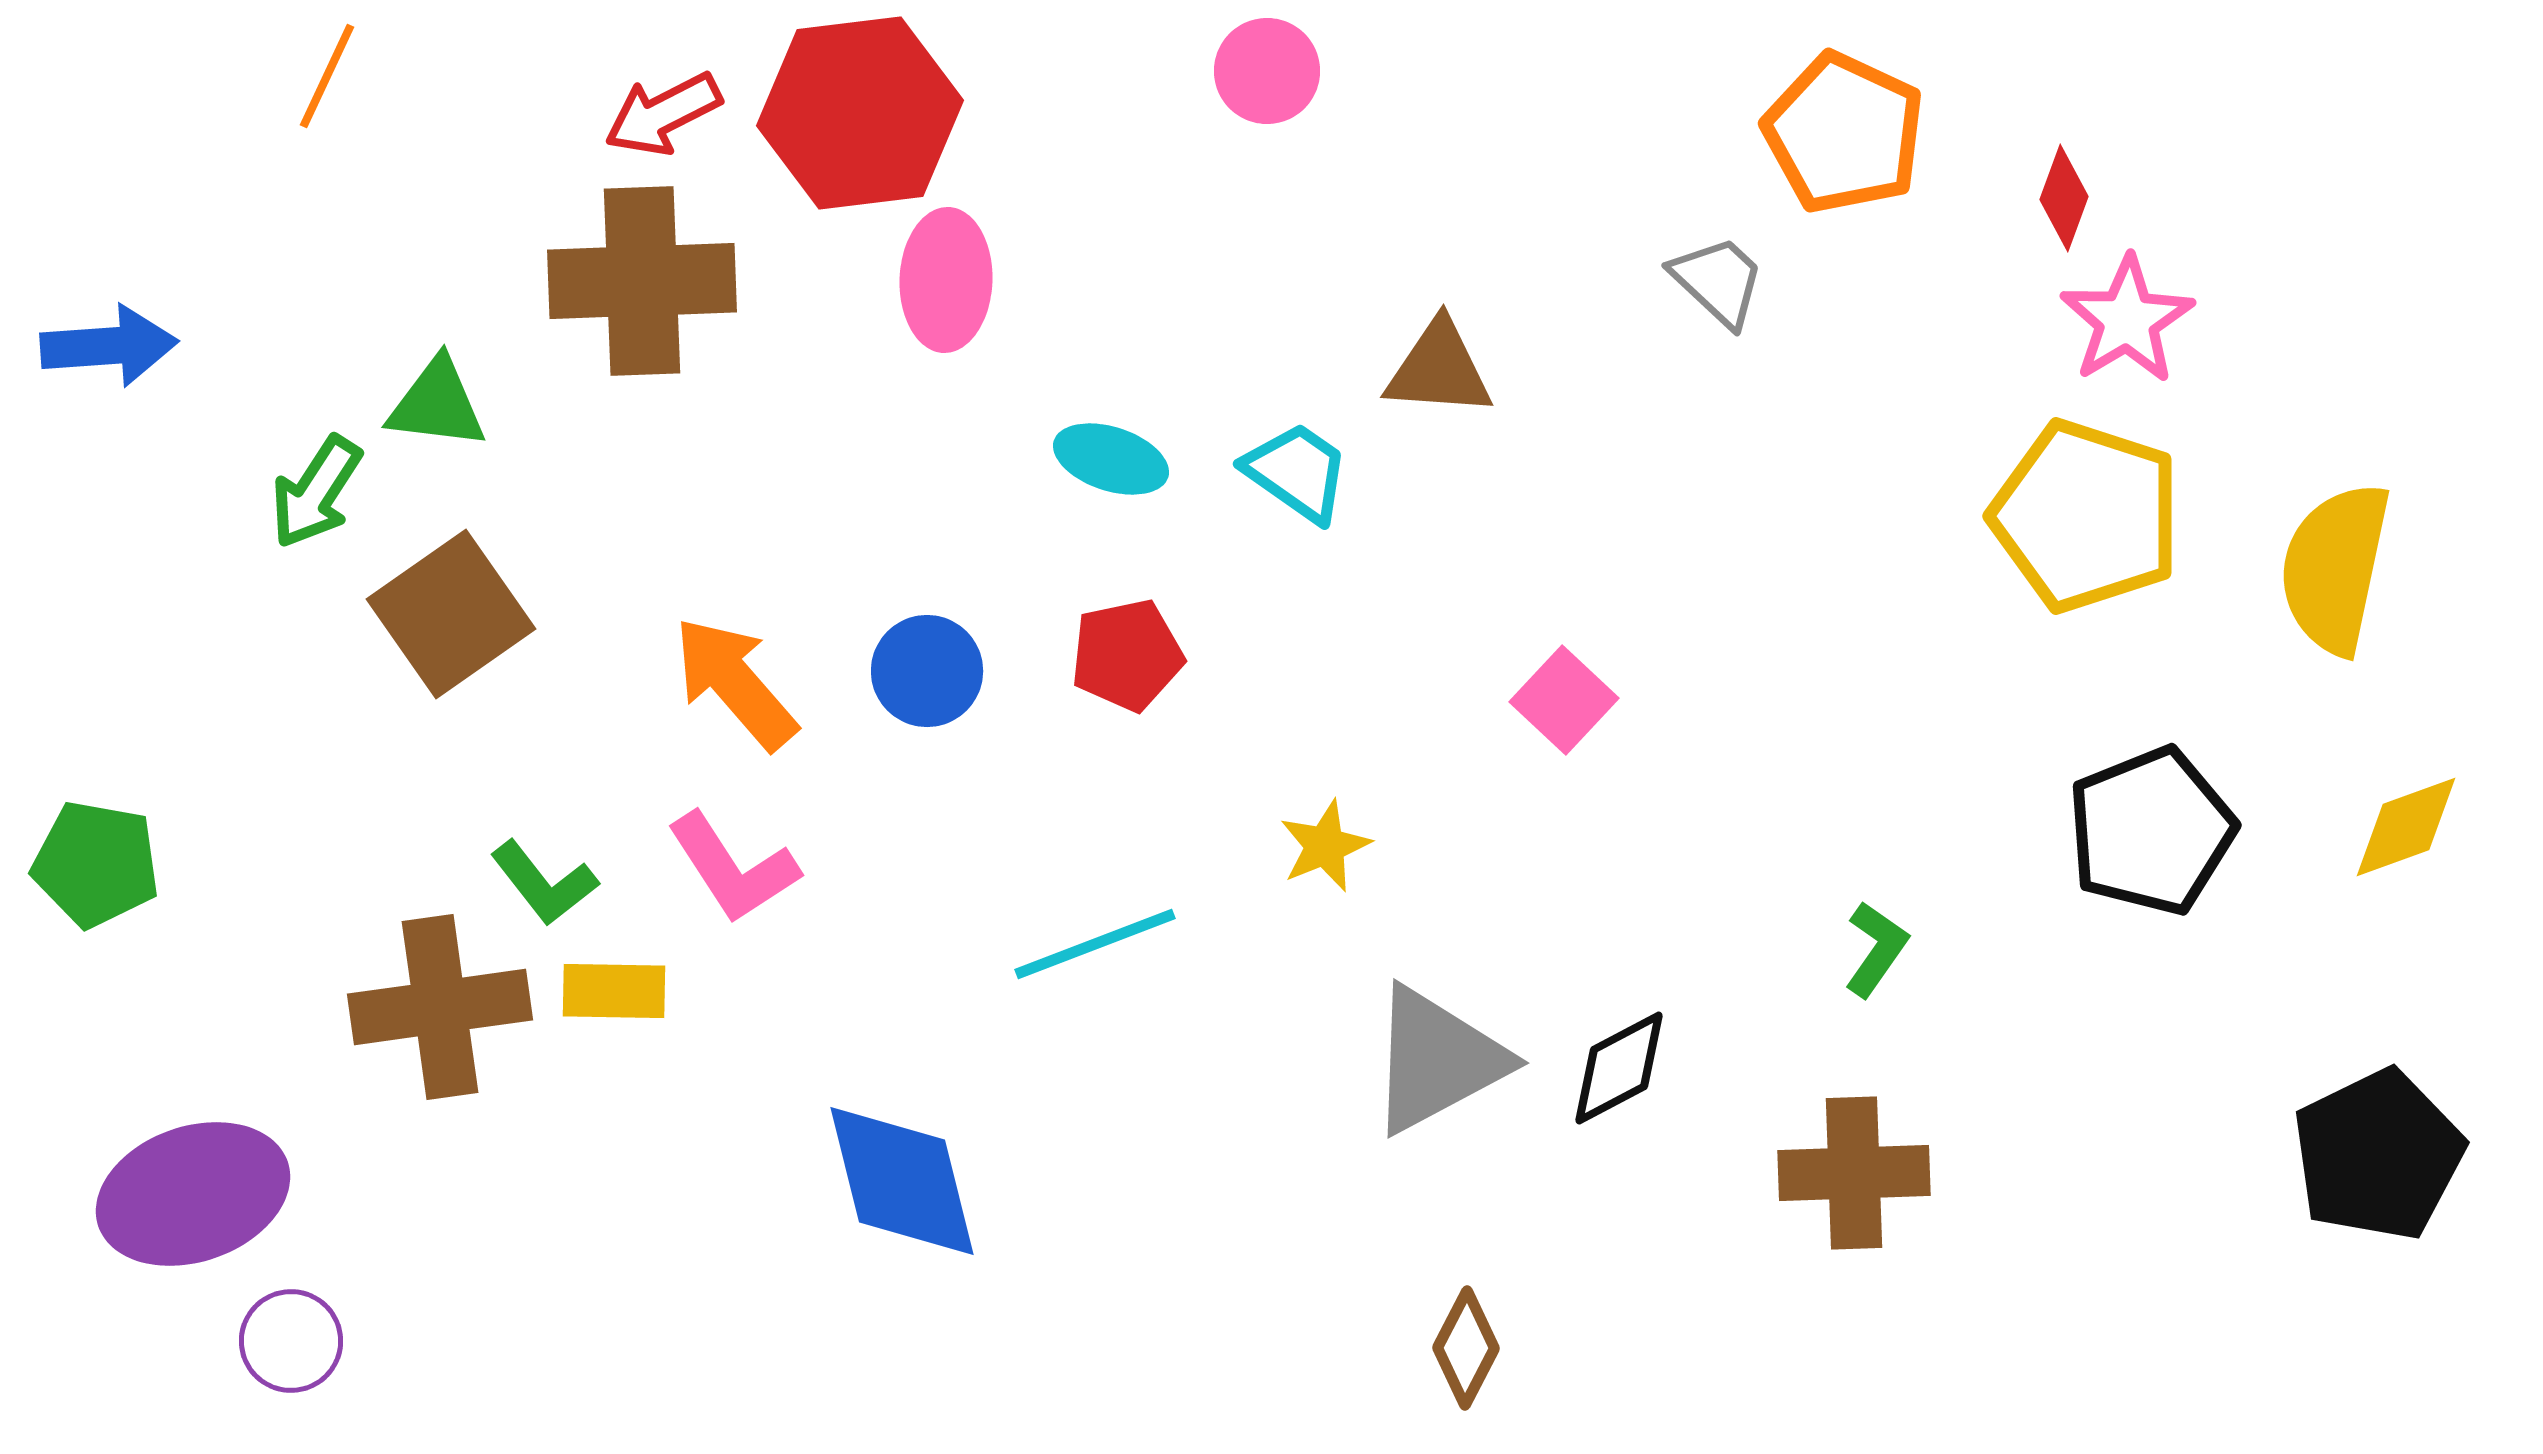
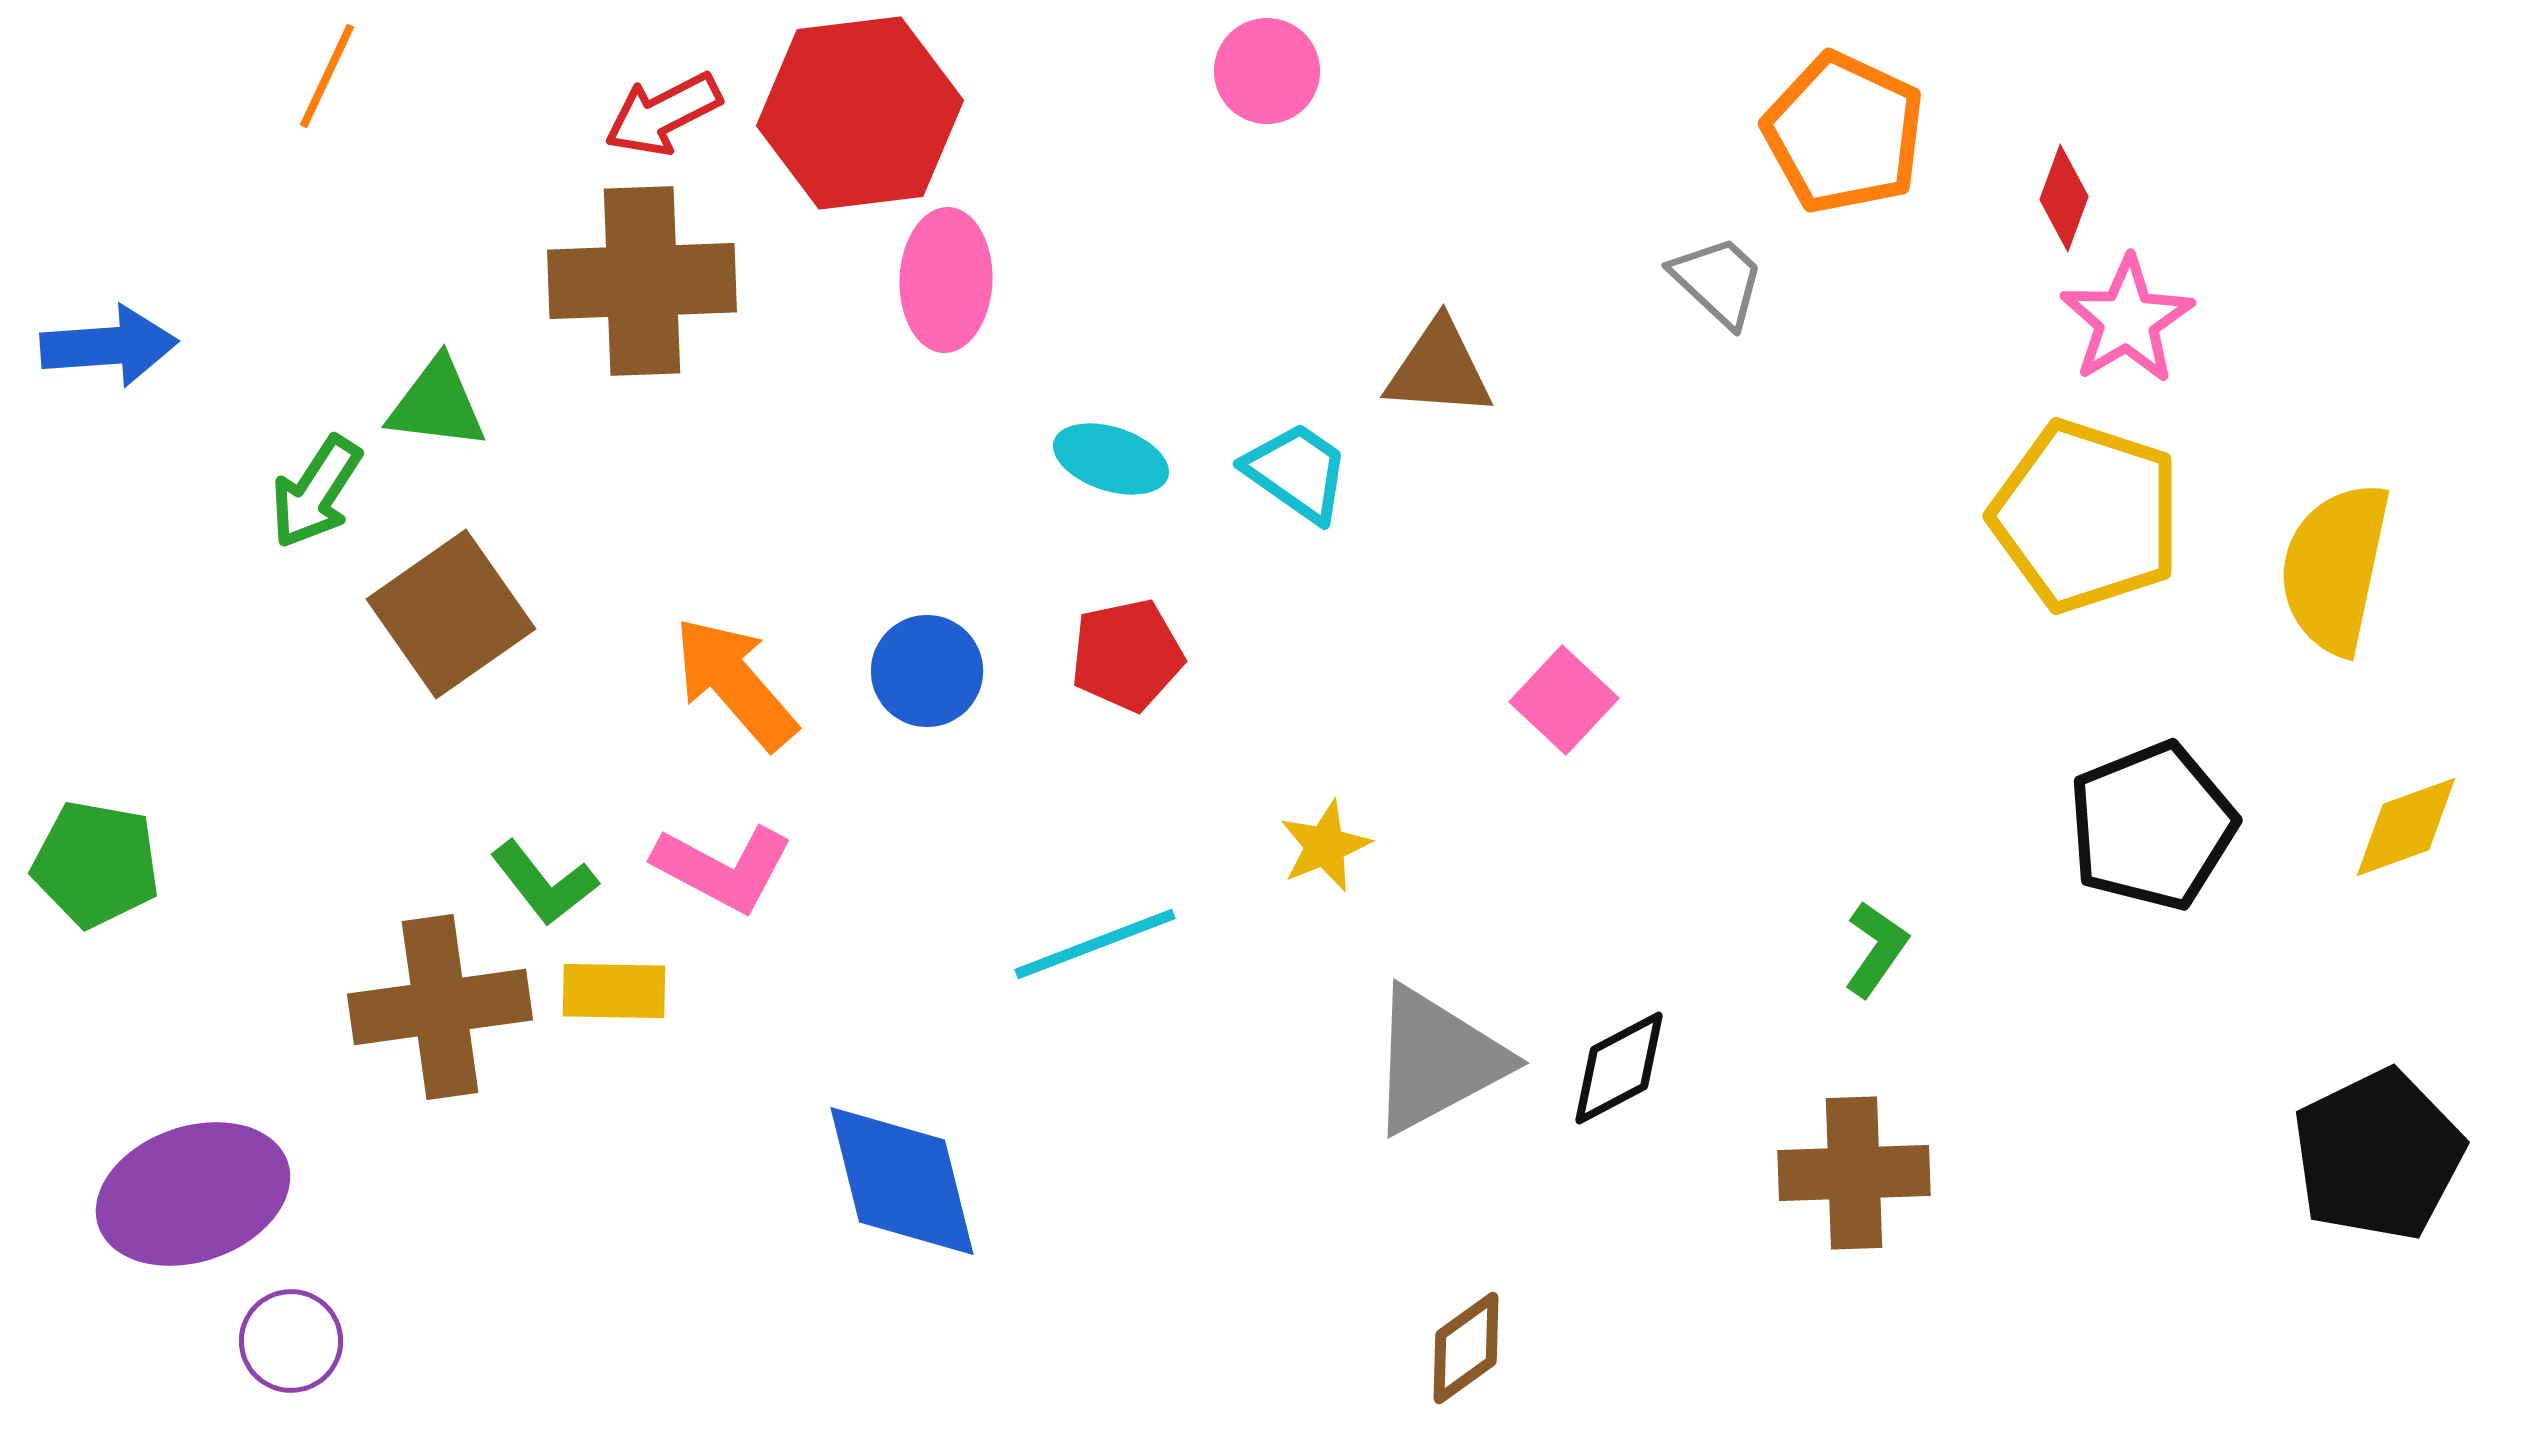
black pentagon at (2151, 831): moved 1 px right, 5 px up
pink L-shape at (733, 868): moved 10 px left; rotated 29 degrees counterclockwise
brown diamond at (1466, 1348): rotated 27 degrees clockwise
